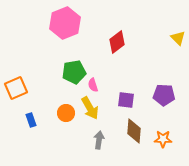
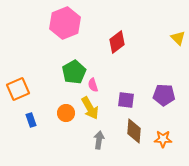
green pentagon: rotated 20 degrees counterclockwise
orange square: moved 2 px right, 1 px down
